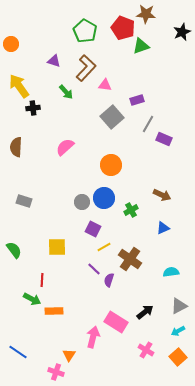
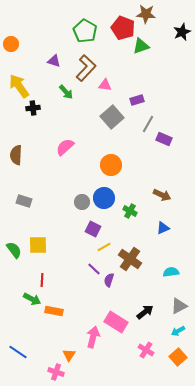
brown semicircle at (16, 147): moved 8 px down
green cross at (131, 210): moved 1 px left, 1 px down; rotated 32 degrees counterclockwise
yellow square at (57, 247): moved 19 px left, 2 px up
orange rectangle at (54, 311): rotated 12 degrees clockwise
